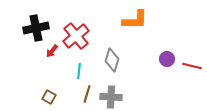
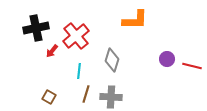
brown line: moved 1 px left
